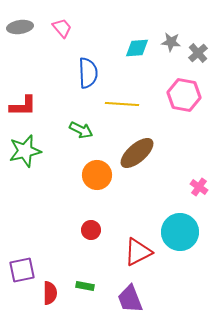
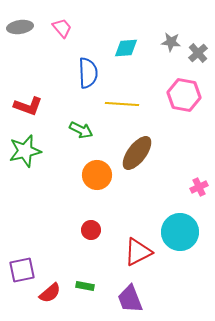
cyan diamond: moved 11 px left
red L-shape: moved 5 px right; rotated 20 degrees clockwise
brown ellipse: rotated 12 degrees counterclockwise
pink cross: rotated 30 degrees clockwise
red semicircle: rotated 50 degrees clockwise
